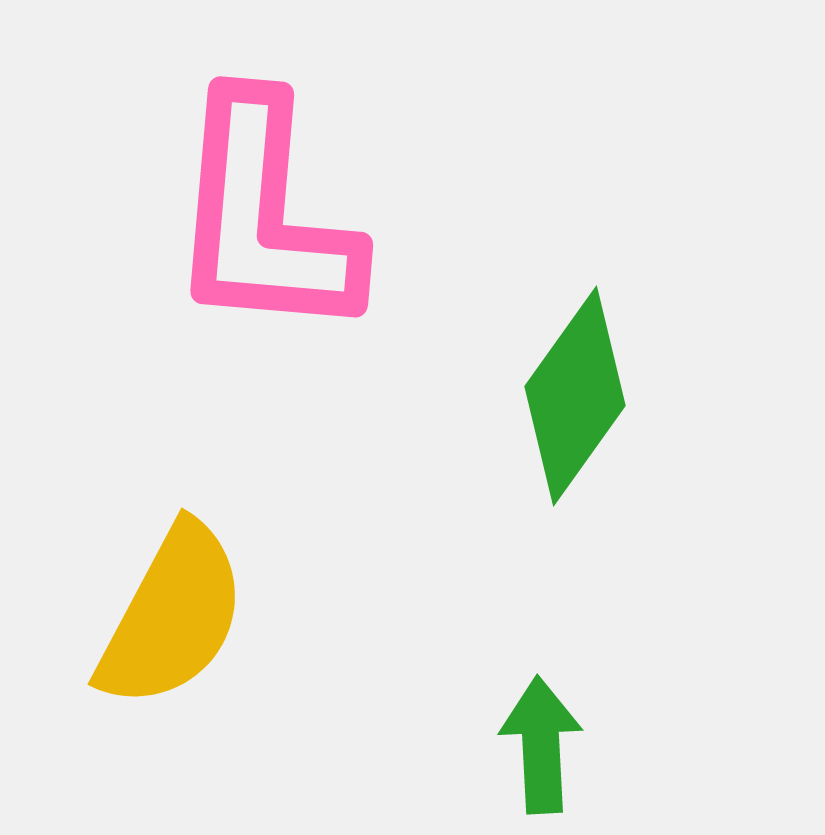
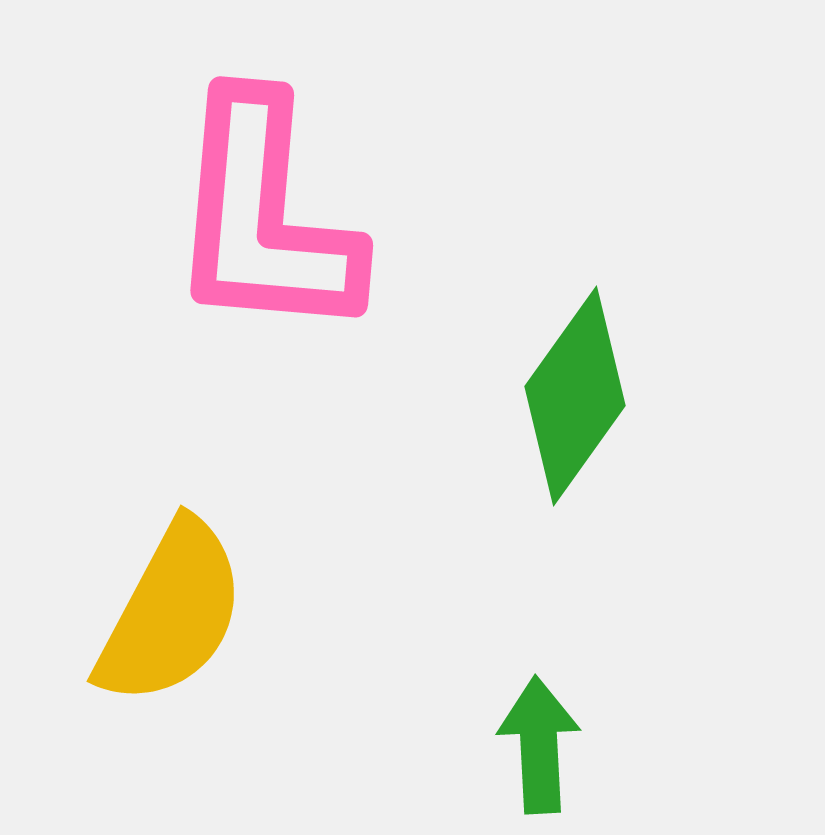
yellow semicircle: moved 1 px left, 3 px up
green arrow: moved 2 px left
